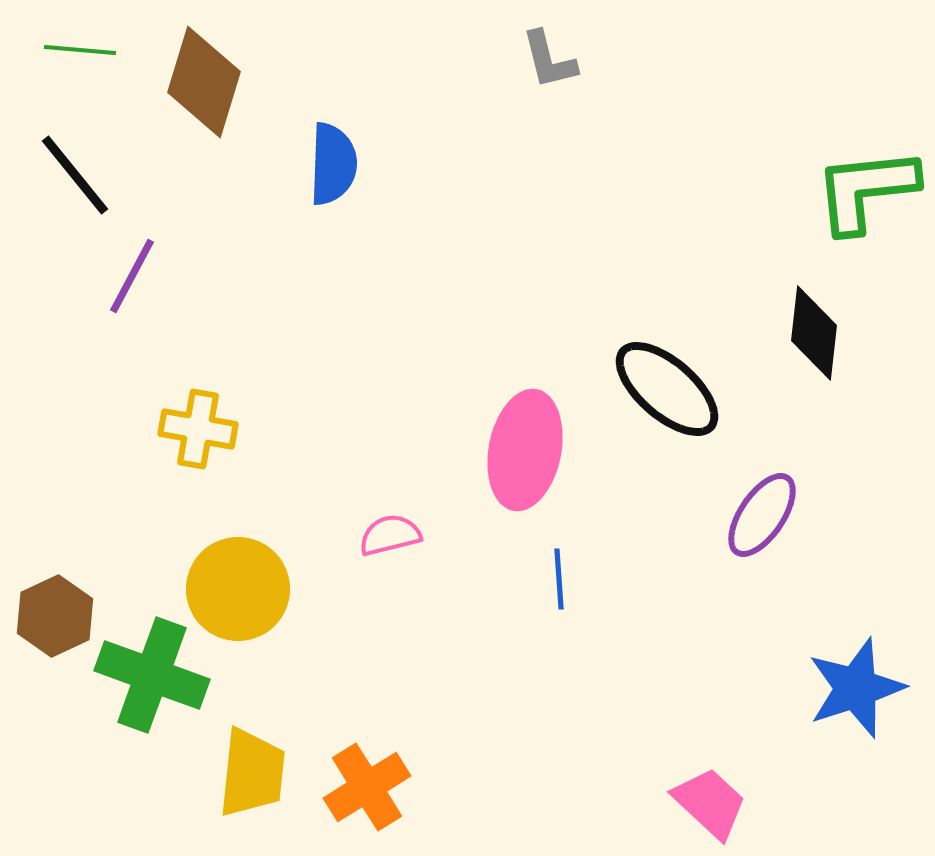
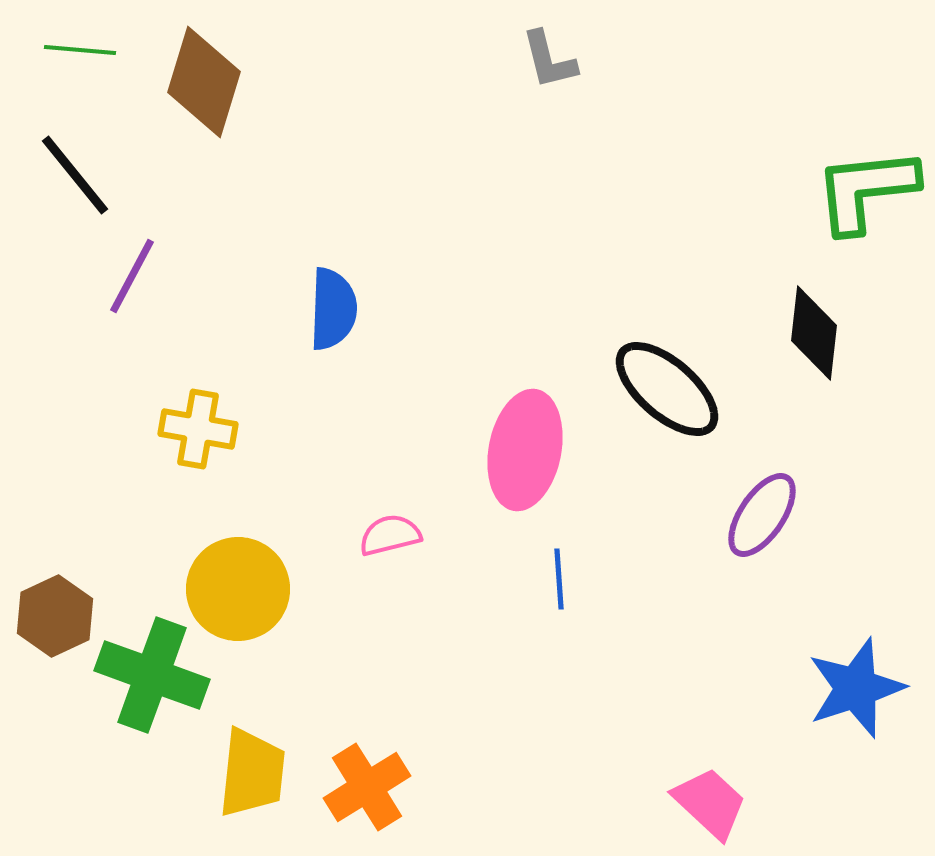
blue semicircle: moved 145 px down
